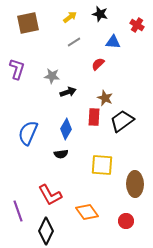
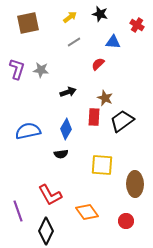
gray star: moved 11 px left, 6 px up
blue semicircle: moved 2 px up; rotated 55 degrees clockwise
